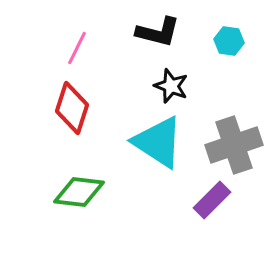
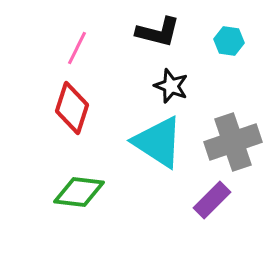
gray cross: moved 1 px left, 3 px up
